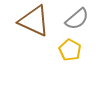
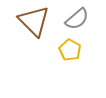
brown triangle: rotated 20 degrees clockwise
